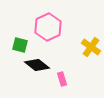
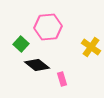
pink hexagon: rotated 20 degrees clockwise
green square: moved 1 px right, 1 px up; rotated 28 degrees clockwise
